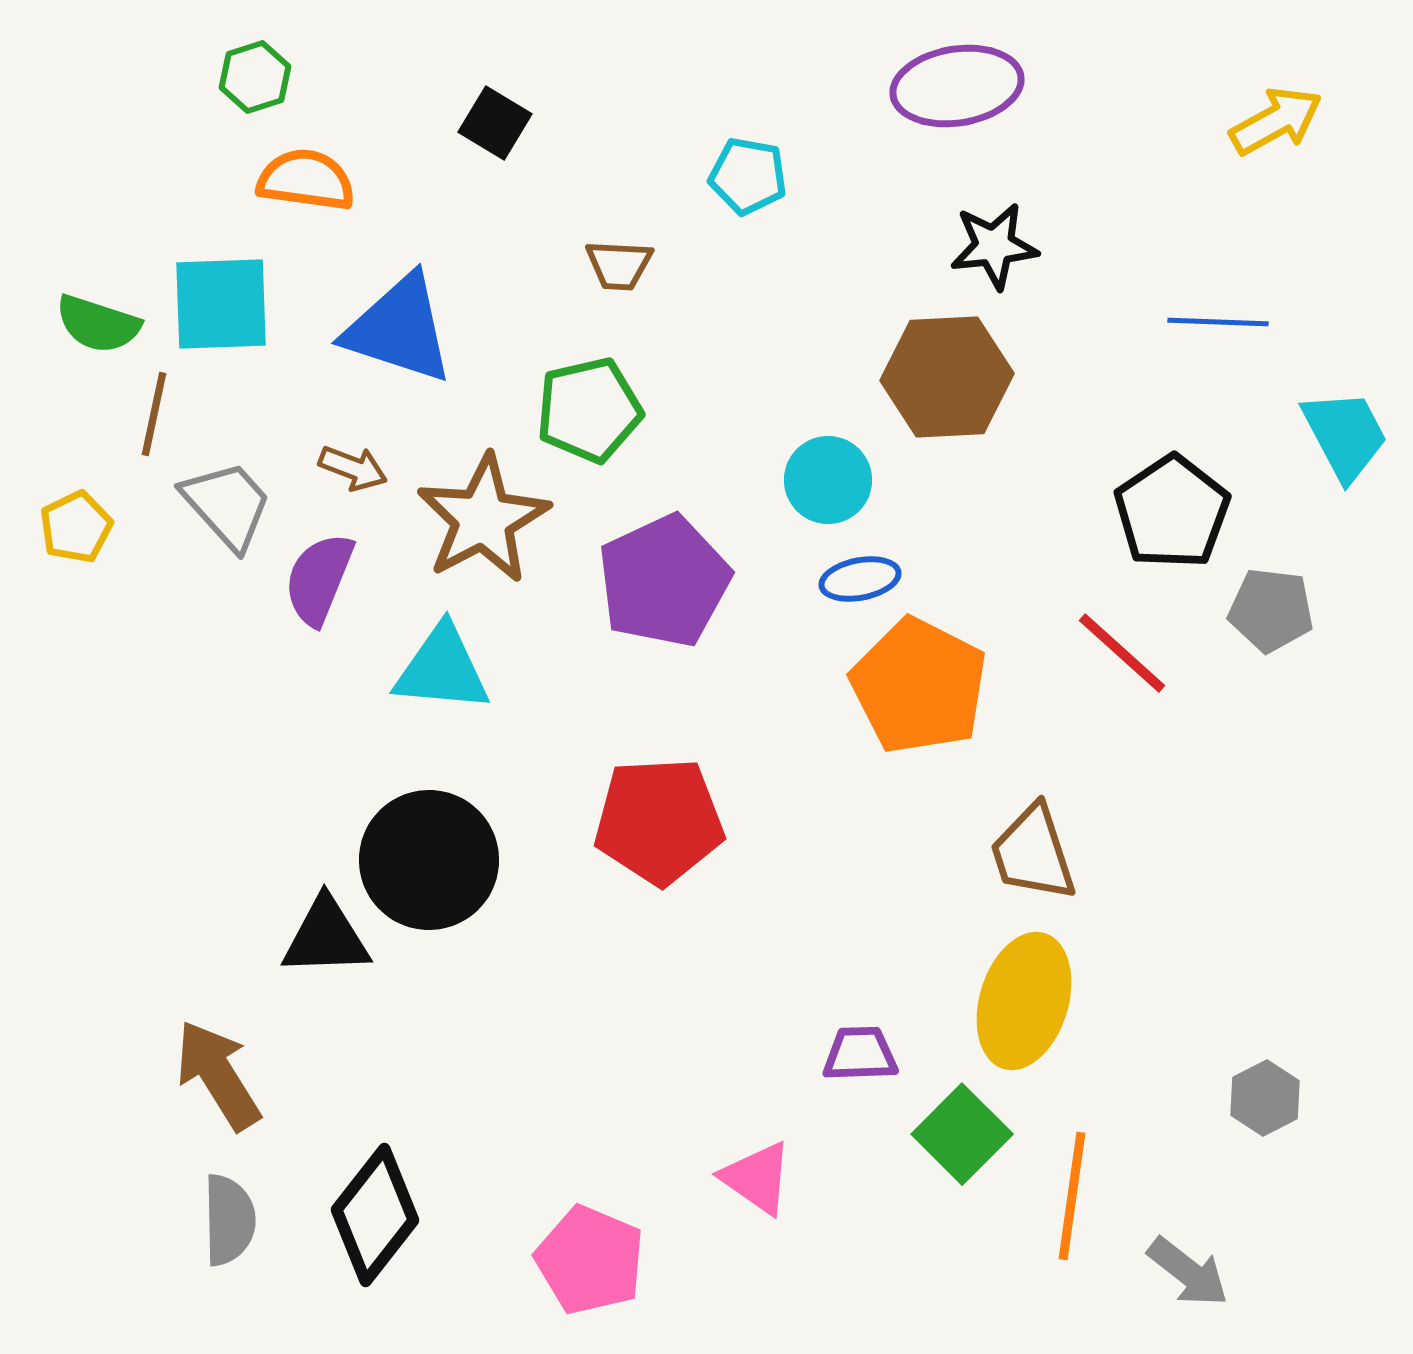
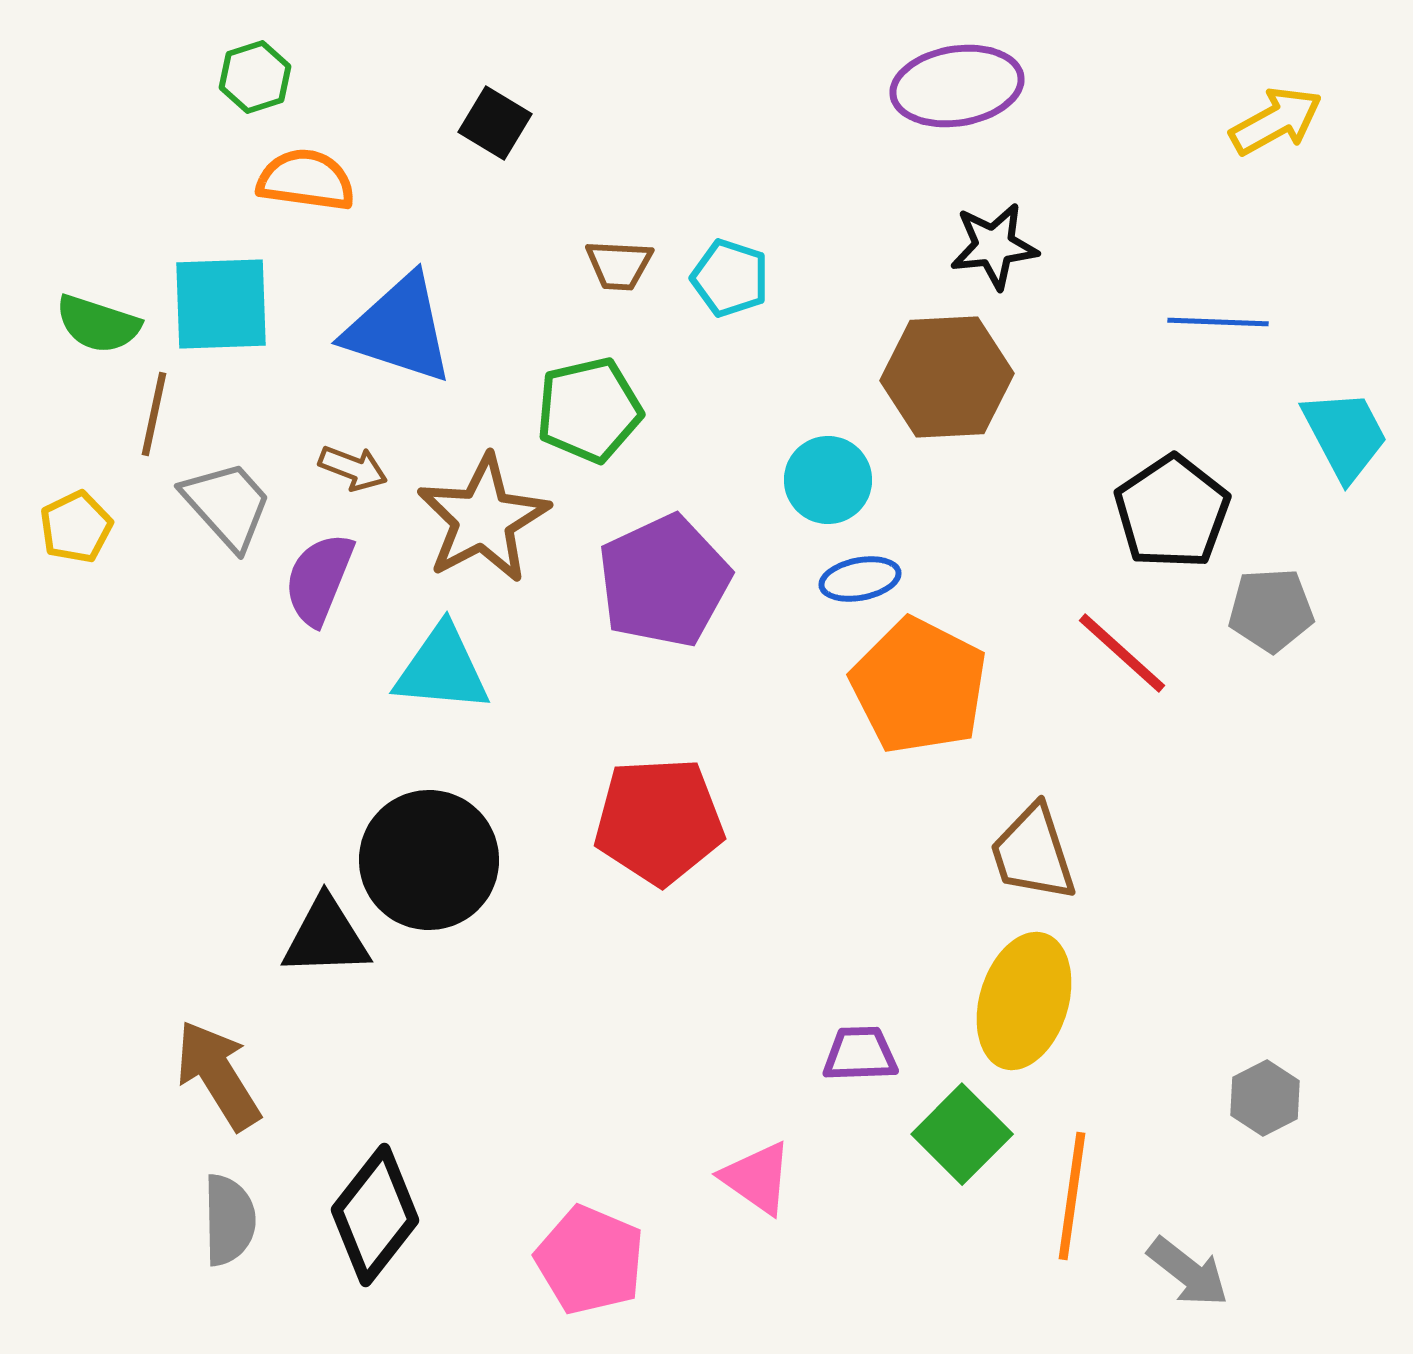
cyan pentagon at (748, 176): moved 18 px left, 102 px down; rotated 8 degrees clockwise
gray pentagon at (1271, 610): rotated 10 degrees counterclockwise
